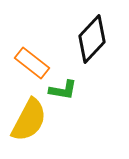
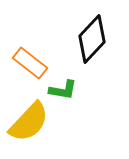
orange rectangle: moved 2 px left
yellow semicircle: moved 2 px down; rotated 15 degrees clockwise
